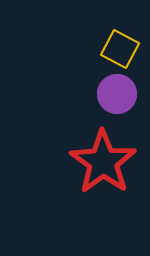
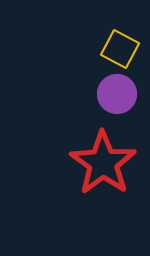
red star: moved 1 px down
